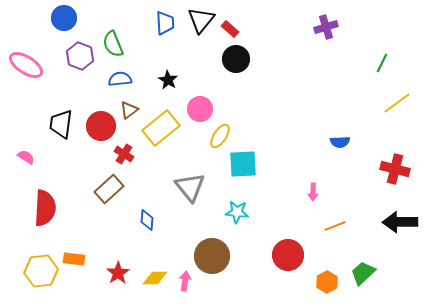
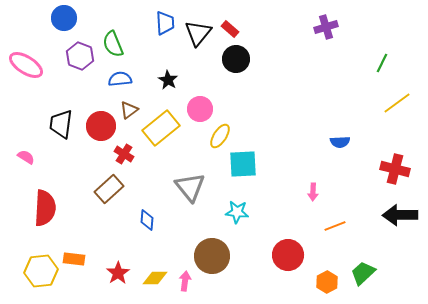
black triangle at (201, 20): moved 3 px left, 13 px down
black arrow at (400, 222): moved 7 px up
